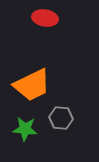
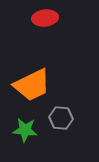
red ellipse: rotated 15 degrees counterclockwise
green star: moved 1 px down
